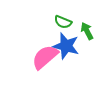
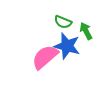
green arrow: moved 1 px left
blue star: moved 1 px right
